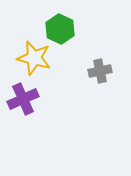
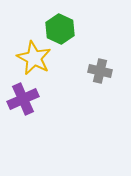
yellow star: rotated 12 degrees clockwise
gray cross: rotated 25 degrees clockwise
